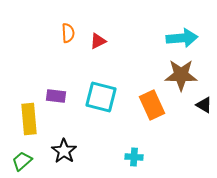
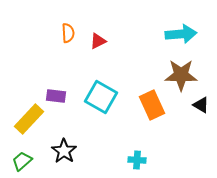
cyan arrow: moved 1 px left, 4 px up
cyan square: rotated 16 degrees clockwise
black triangle: moved 3 px left
yellow rectangle: rotated 48 degrees clockwise
cyan cross: moved 3 px right, 3 px down
